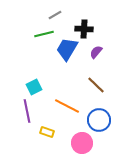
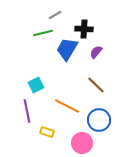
green line: moved 1 px left, 1 px up
cyan square: moved 2 px right, 2 px up
